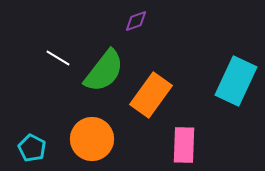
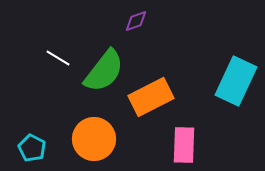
orange rectangle: moved 2 px down; rotated 27 degrees clockwise
orange circle: moved 2 px right
